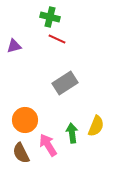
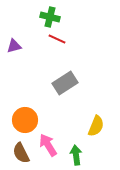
green arrow: moved 4 px right, 22 px down
